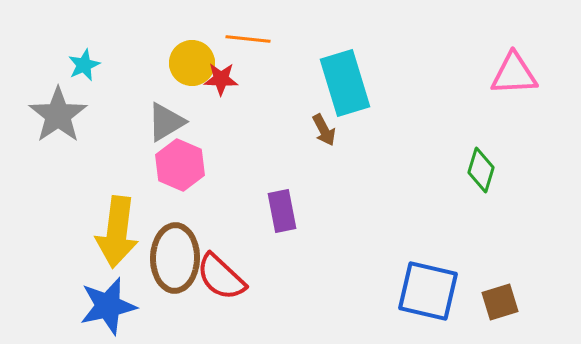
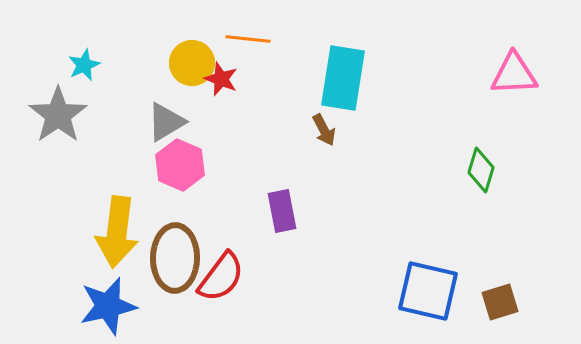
red star: rotated 20 degrees clockwise
cyan rectangle: moved 2 px left, 5 px up; rotated 26 degrees clockwise
red semicircle: rotated 96 degrees counterclockwise
